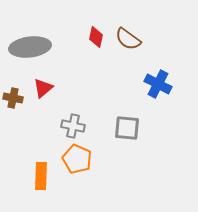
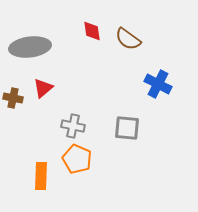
red diamond: moved 4 px left, 6 px up; rotated 20 degrees counterclockwise
